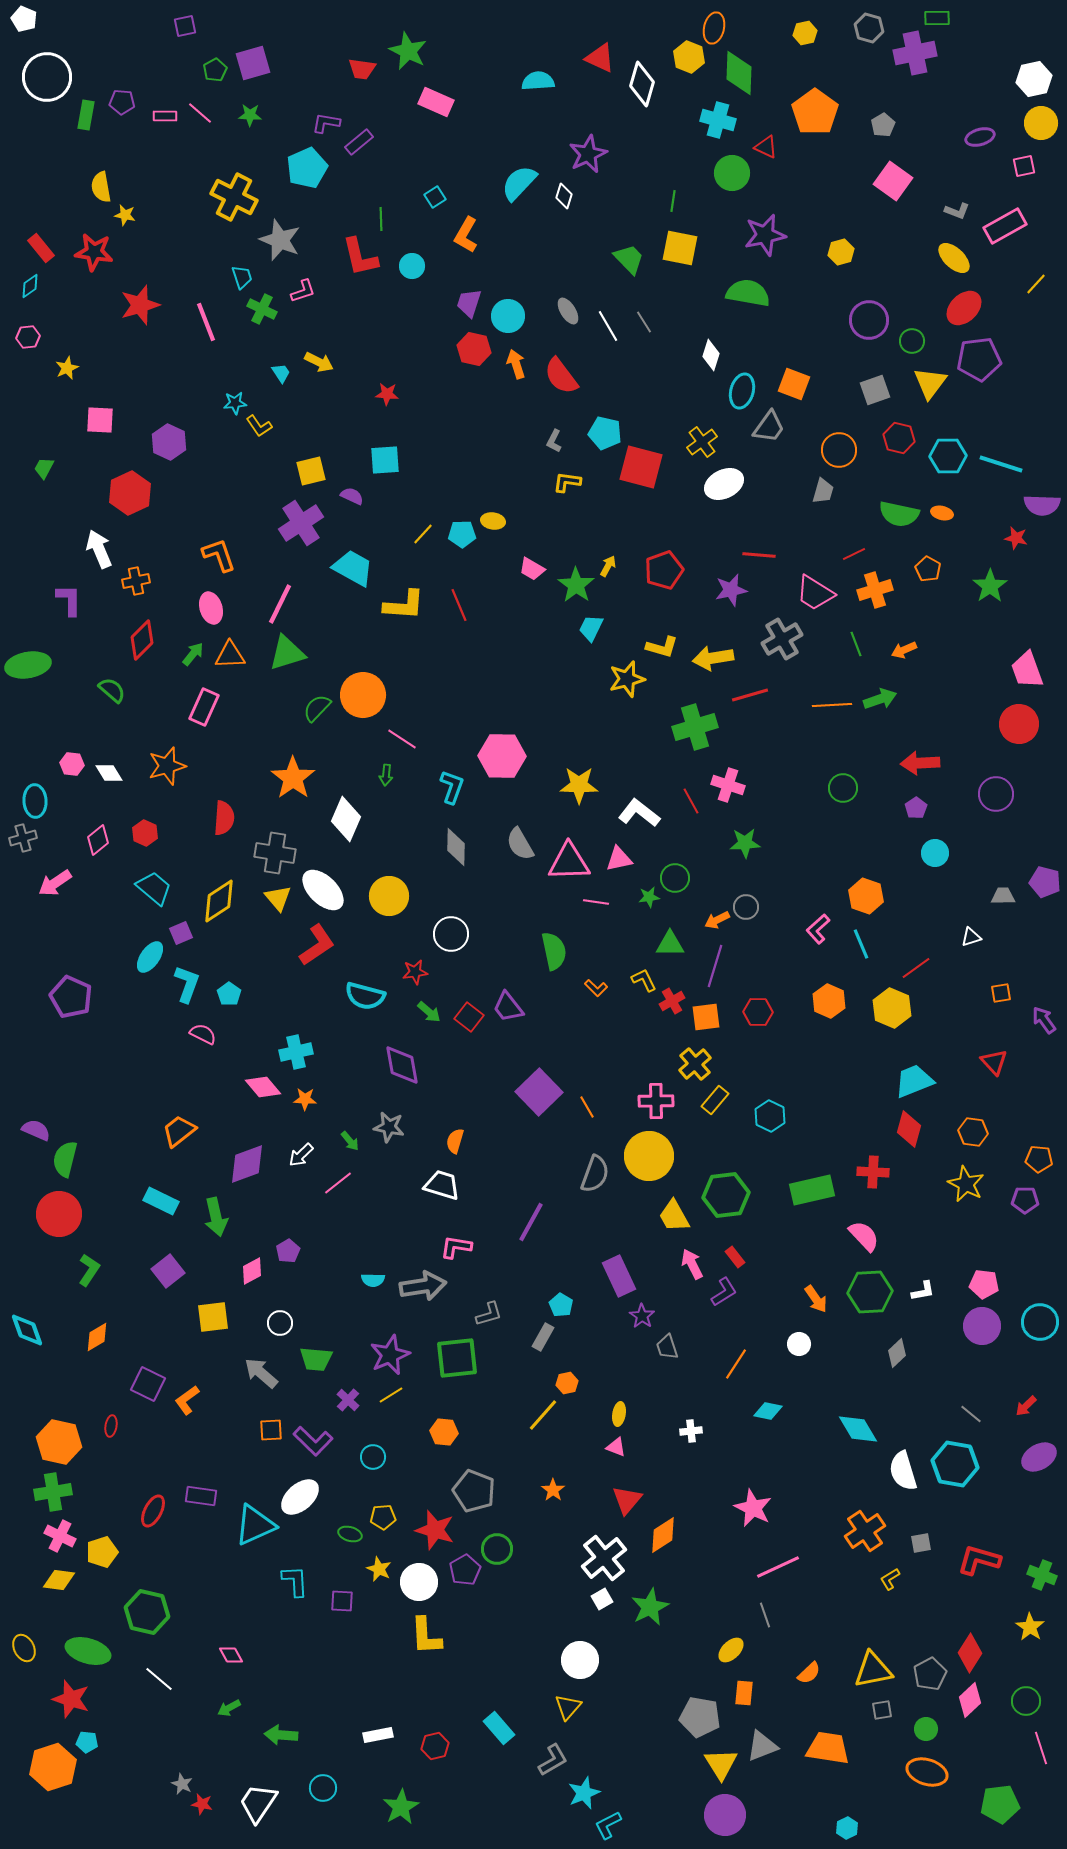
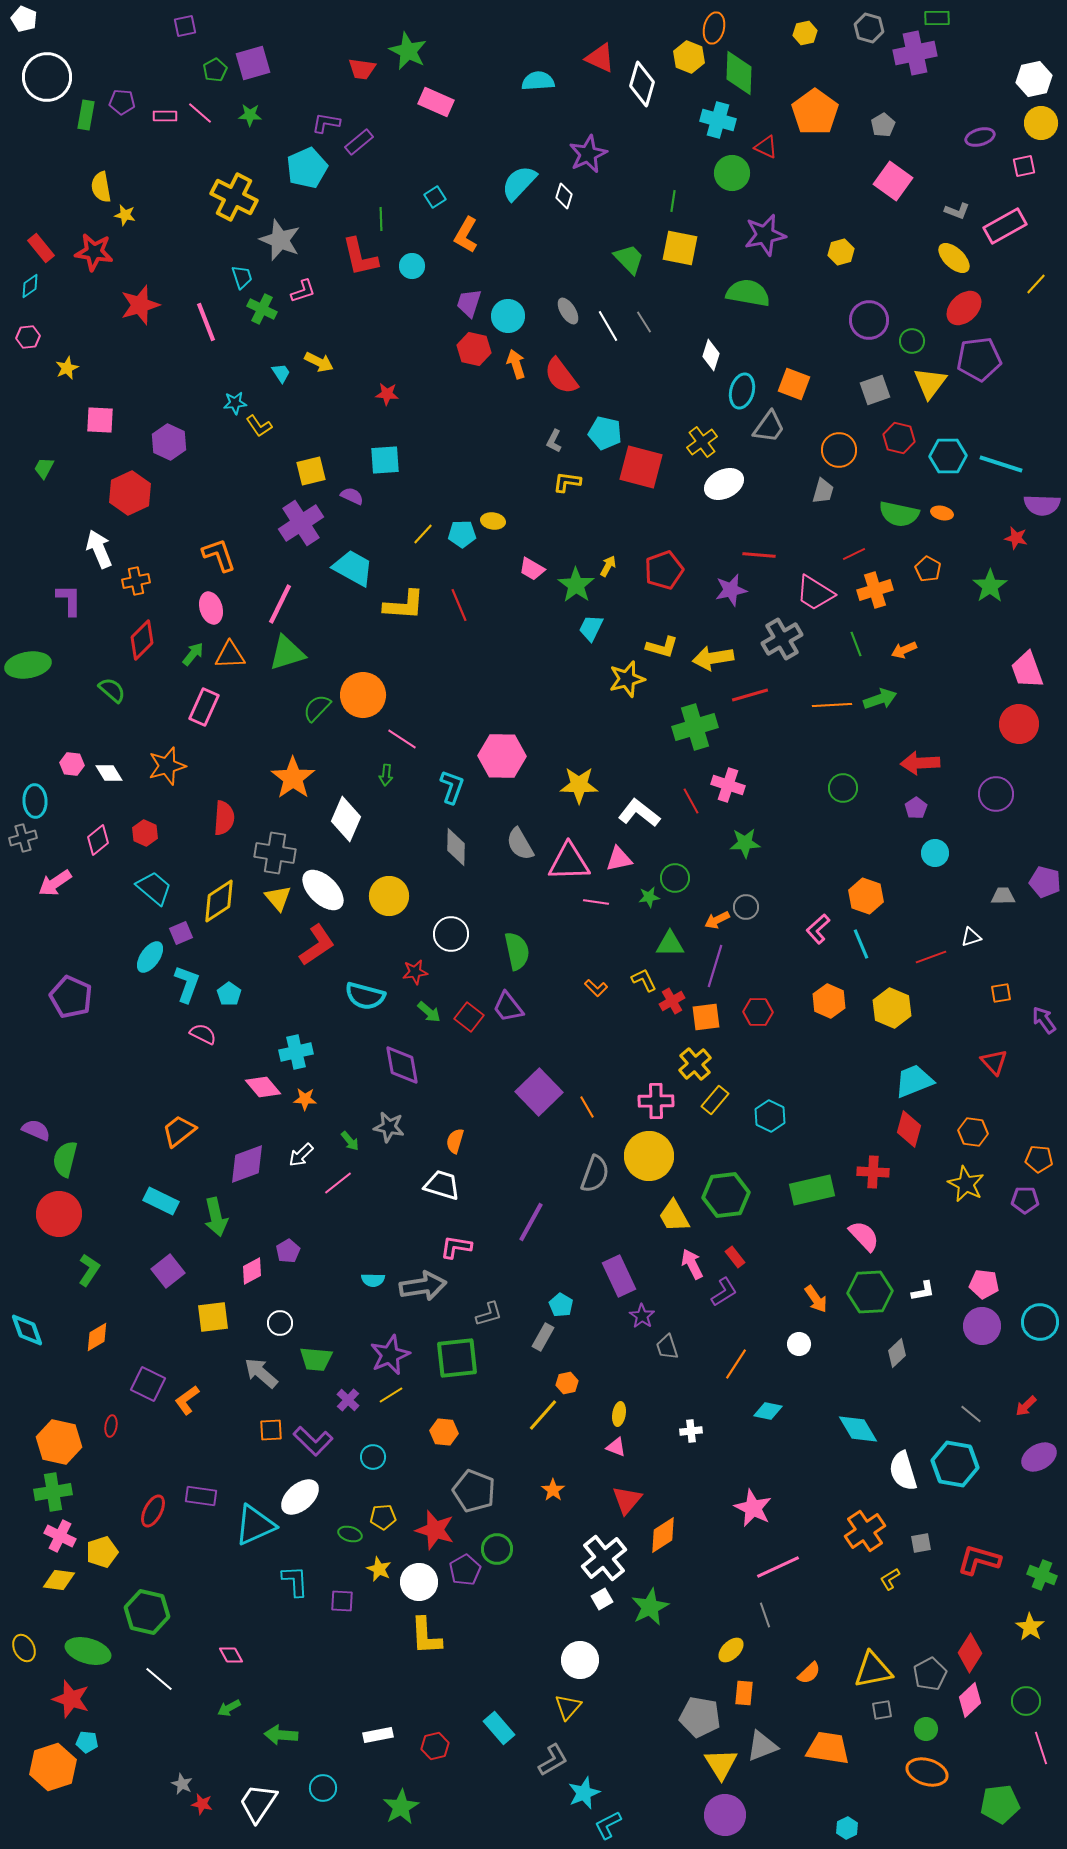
green semicircle at (554, 951): moved 37 px left
red line at (916, 968): moved 15 px right, 11 px up; rotated 16 degrees clockwise
